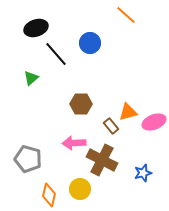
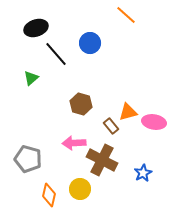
brown hexagon: rotated 15 degrees clockwise
pink ellipse: rotated 30 degrees clockwise
blue star: rotated 12 degrees counterclockwise
